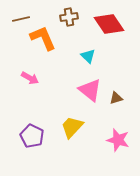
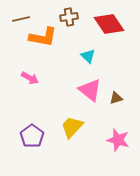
orange L-shape: moved 1 px up; rotated 124 degrees clockwise
purple pentagon: rotated 10 degrees clockwise
